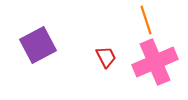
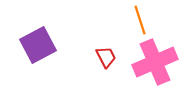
orange line: moved 6 px left
